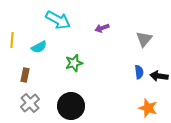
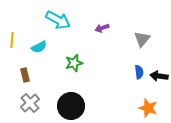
gray triangle: moved 2 px left
brown rectangle: rotated 24 degrees counterclockwise
